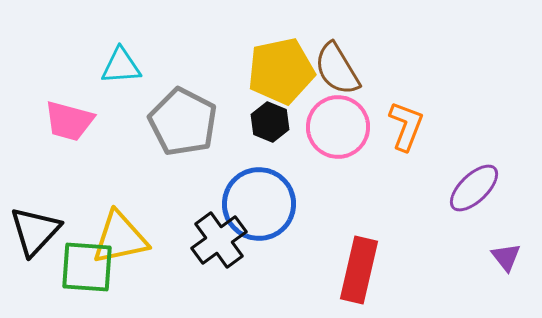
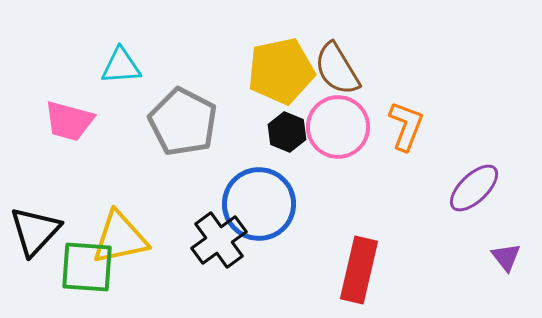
black hexagon: moved 17 px right, 10 px down
